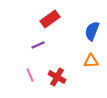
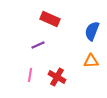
red rectangle: rotated 60 degrees clockwise
pink line: rotated 32 degrees clockwise
